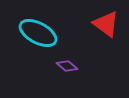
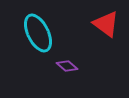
cyan ellipse: rotated 36 degrees clockwise
